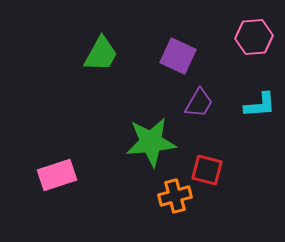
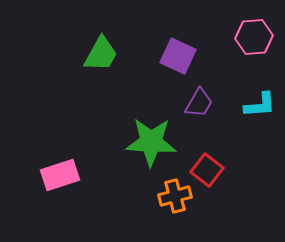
green star: rotated 9 degrees clockwise
red square: rotated 24 degrees clockwise
pink rectangle: moved 3 px right
